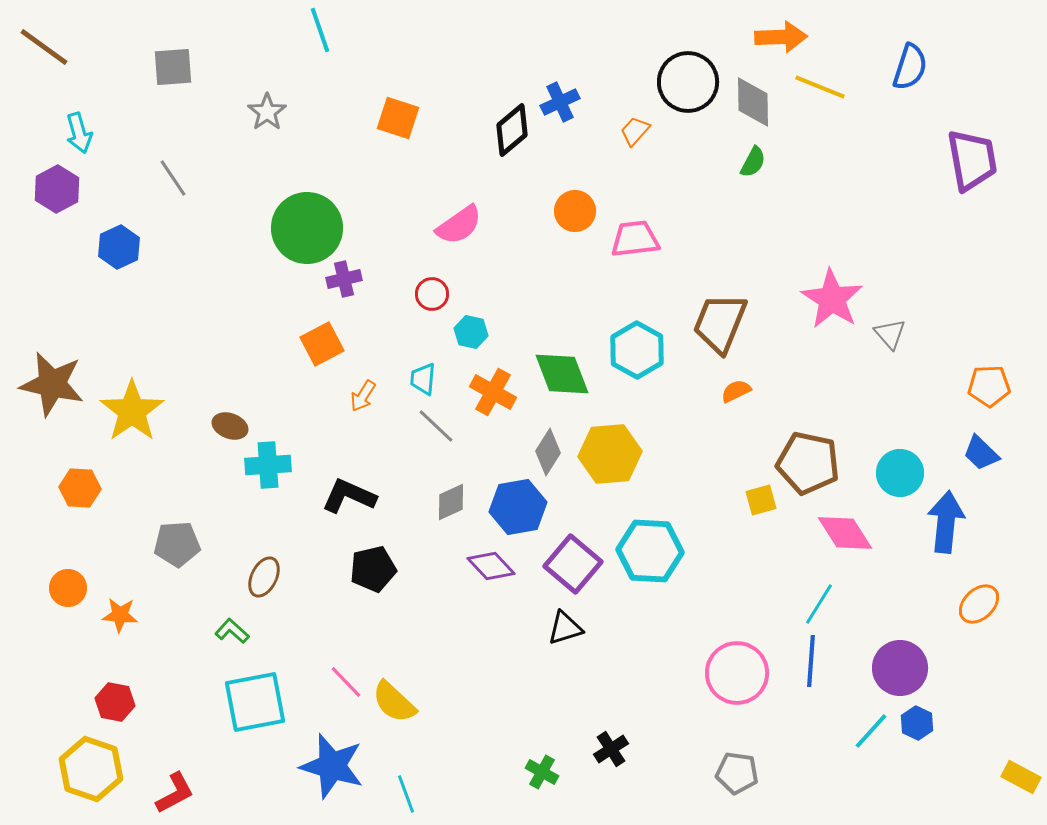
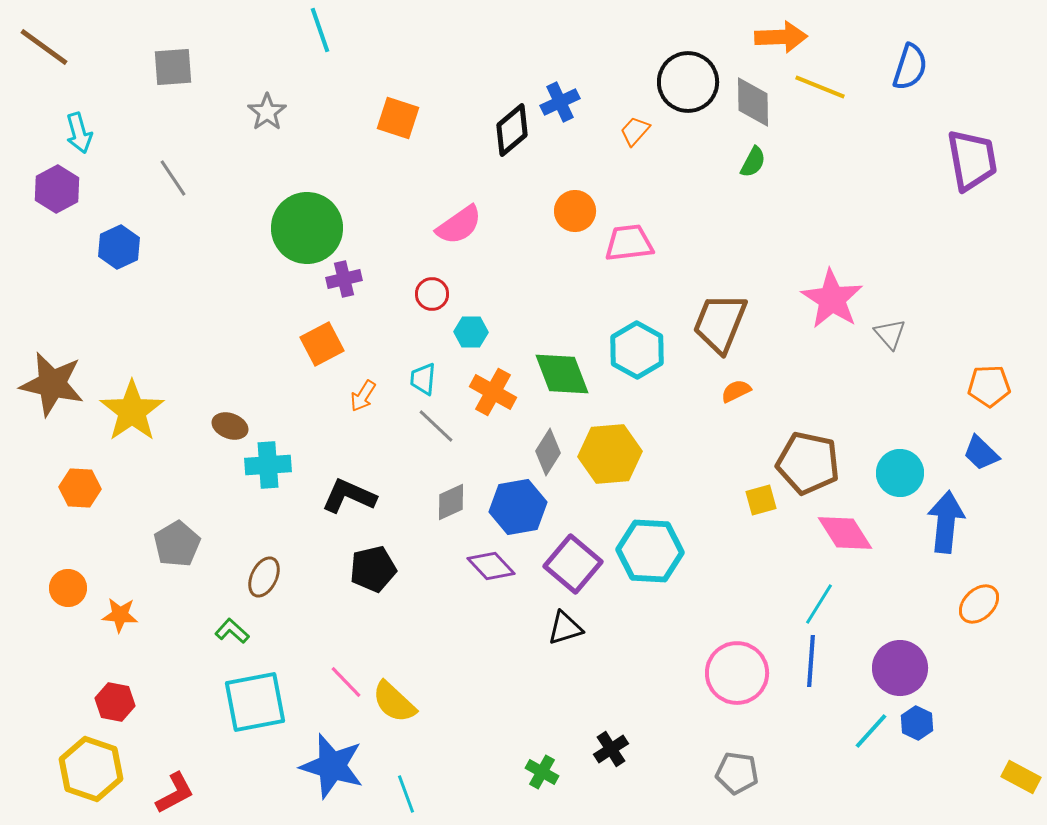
pink trapezoid at (635, 239): moved 6 px left, 4 px down
cyan hexagon at (471, 332): rotated 12 degrees counterclockwise
gray pentagon at (177, 544): rotated 27 degrees counterclockwise
